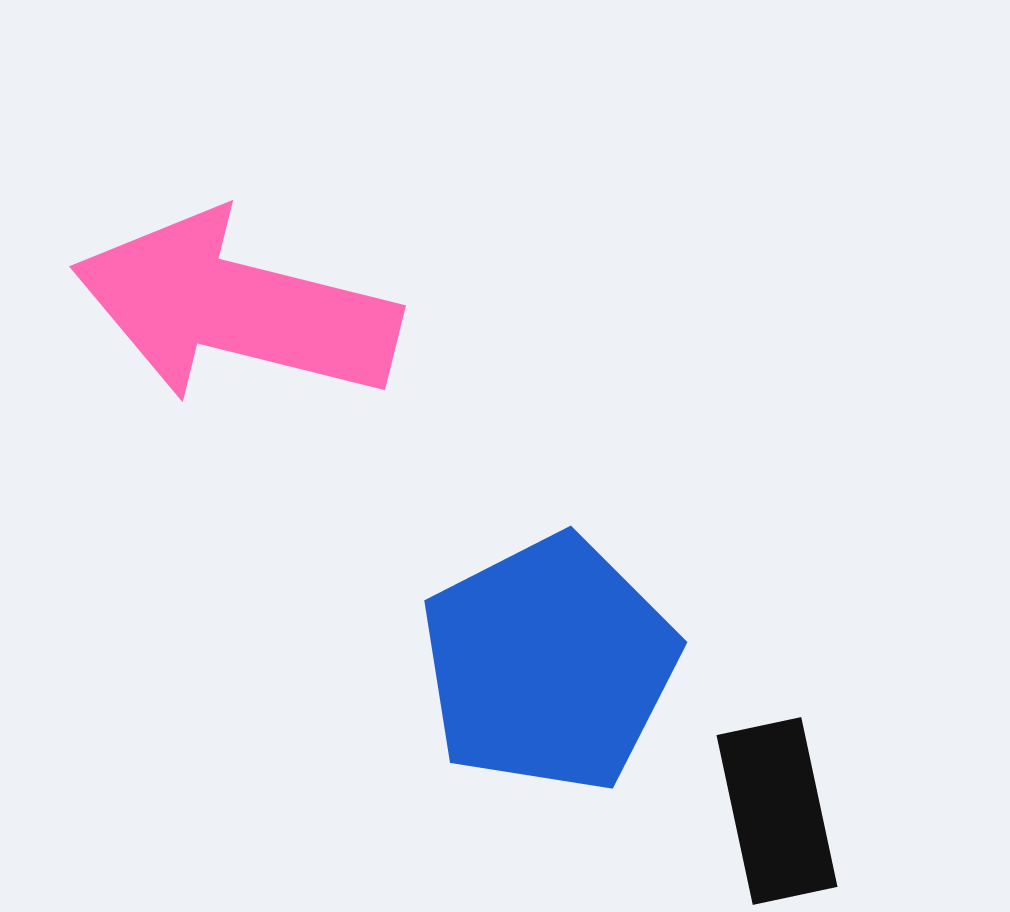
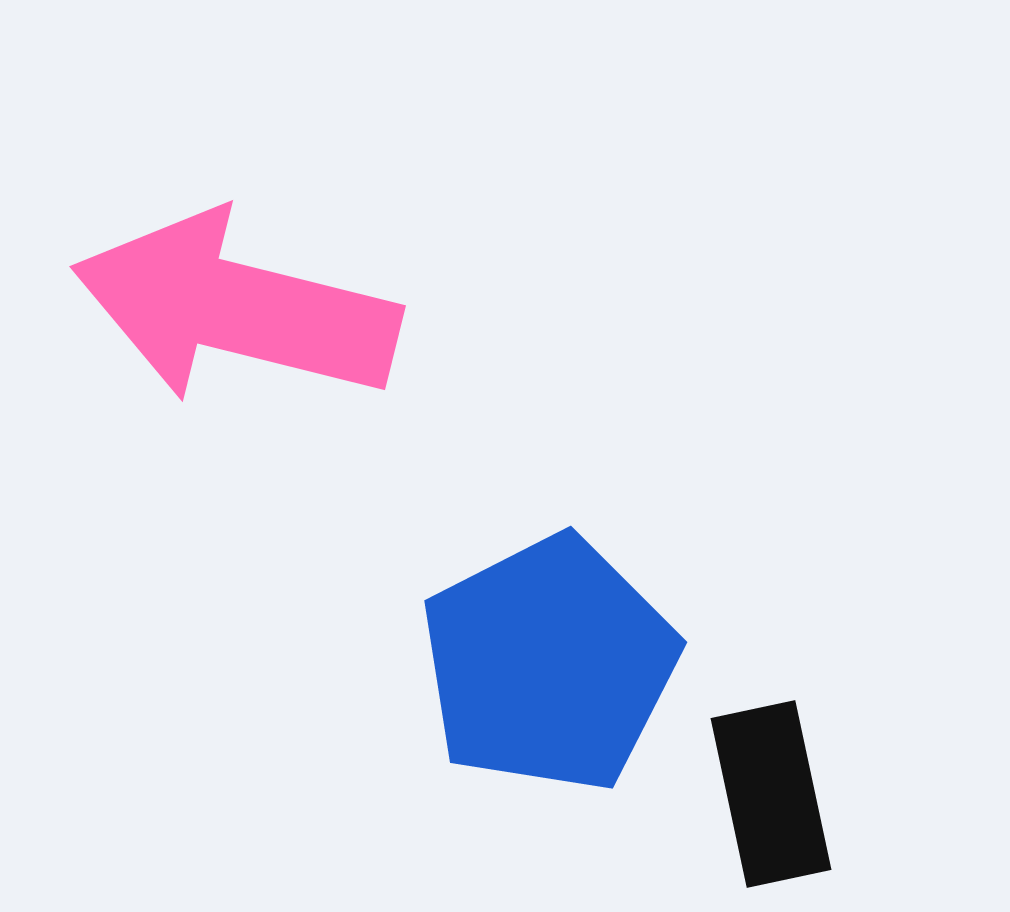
black rectangle: moved 6 px left, 17 px up
